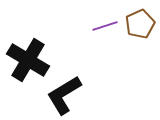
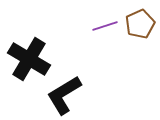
black cross: moved 1 px right, 1 px up
